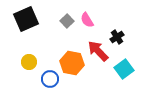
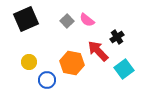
pink semicircle: rotated 21 degrees counterclockwise
blue circle: moved 3 px left, 1 px down
